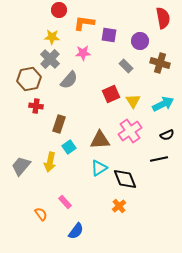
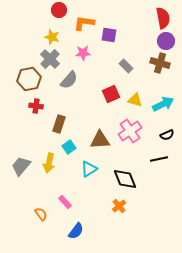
yellow star: rotated 14 degrees clockwise
purple circle: moved 26 px right
yellow triangle: moved 2 px right, 1 px up; rotated 42 degrees counterclockwise
yellow arrow: moved 1 px left, 1 px down
cyan triangle: moved 10 px left, 1 px down
